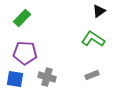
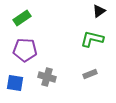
green rectangle: rotated 12 degrees clockwise
green L-shape: moved 1 px left; rotated 20 degrees counterclockwise
purple pentagon: moved 3 px up
gray rectangle: moved 2 px left, 1 px up
blue square: moved 4 px down
